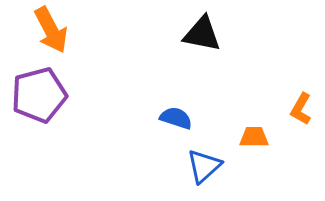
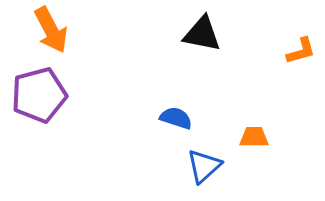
orange L-shape: moved 58 px up; rotated 136 degrees counterclockwise
